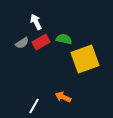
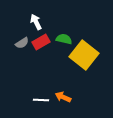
yellow square: moved 1 px left, 4 px up; rotated 32 degrees counterclockwise
white line: moved 7 px right, 6 px up; rotated 63 degrees clockwise
